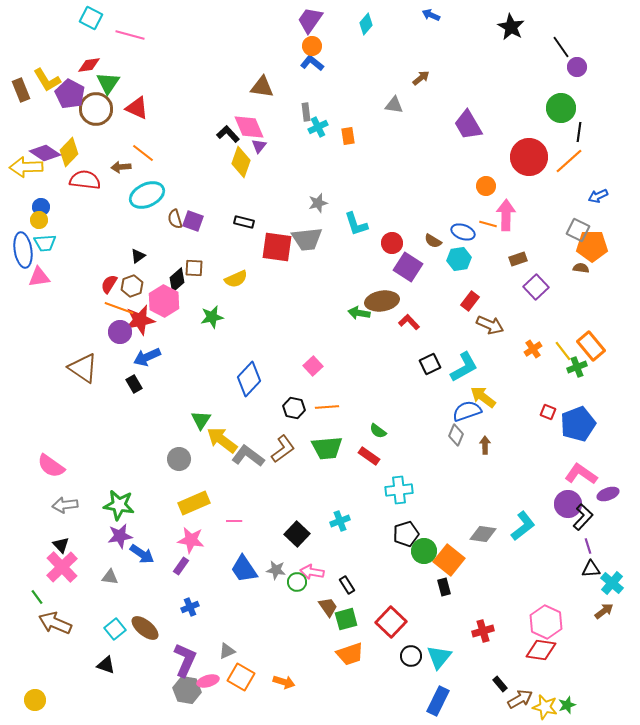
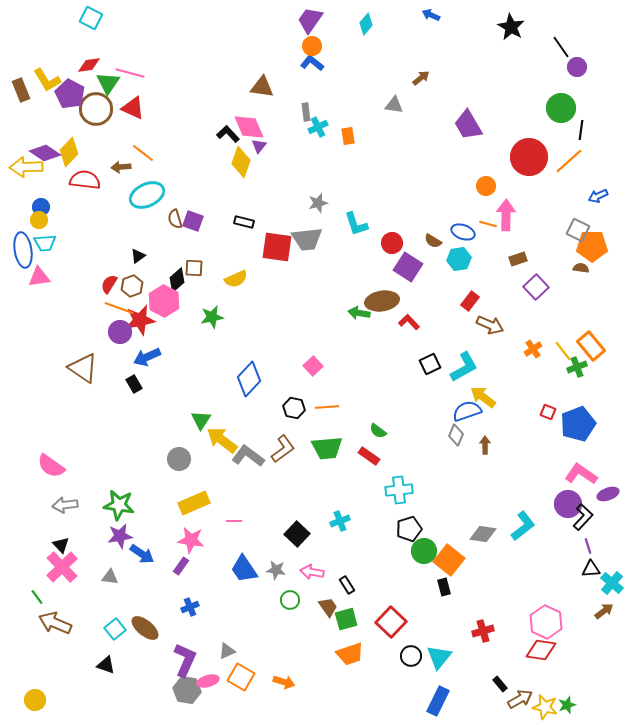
pink line at (130, 35): moved 38 px down
red triangle at (137, 108): moved 4 px left
black line at (579, 132): moved 2 px right, 2 px up
black pentagon at (406, 534): moved 3 px right, 5 px up
green circle at (297, 582): moved 7 px left, 18 px down
